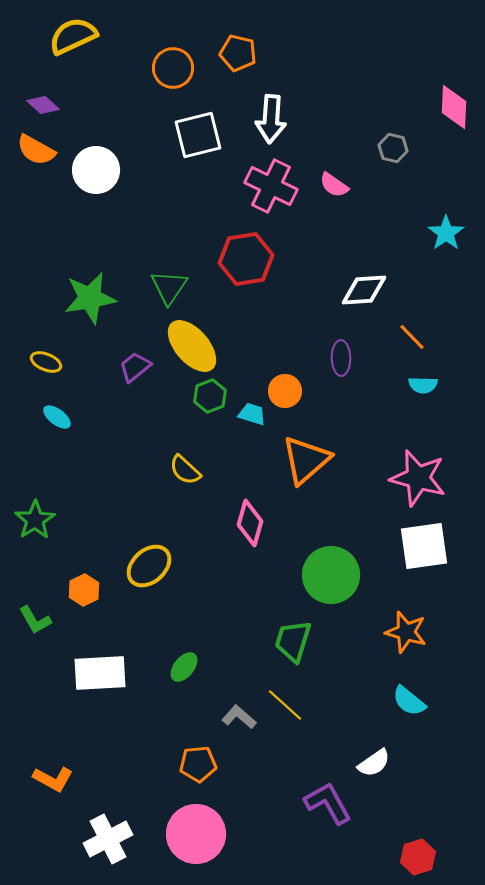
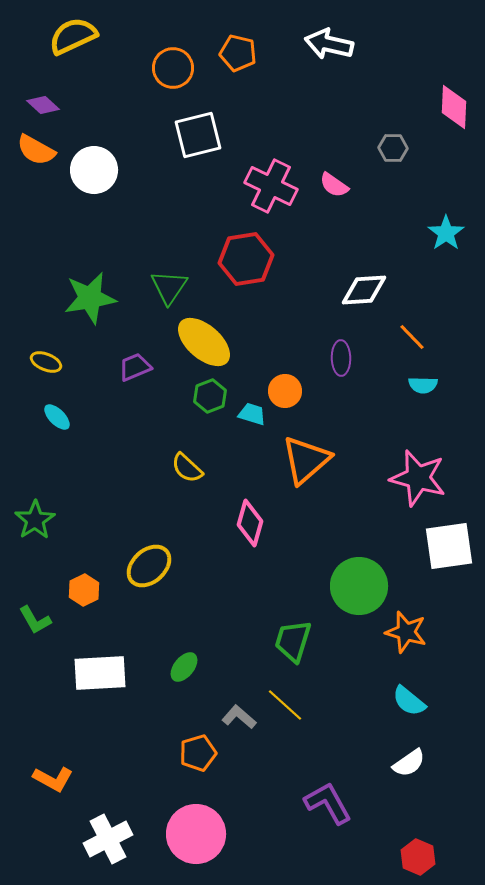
white arrow at (271, 119): moved 58 px right, 75 px up; rotated 99 degrees clockwise
gray hexagon at (393, 148): rotated 12 degrees counterclockwise
white circle at (96, 170): moved 2 px left
yellow ellipse at (192, 346): moved 12 px right, 4 px up; rotated 8 degrees counterclockwise
purple trapezoid at (135, 367): rotated 16 degrees clockwise
cyan ellipse at (57, 417): rotated 8 degrees clockwise
yellow semicircle at (185, 470): moved 2 px right, 2 px up
white square at (424, 546): moved 25 px right
green circle at (331, 575): moved 28 px right, 11 px down
white semicircle at (374, 763): moved 35 px right
orange pentagon at (198, 764): moved 11 px up; rotated 12 degrees counterclockwise
red hexagon at (418, 857): rotated 20 degrees counterclockwise
